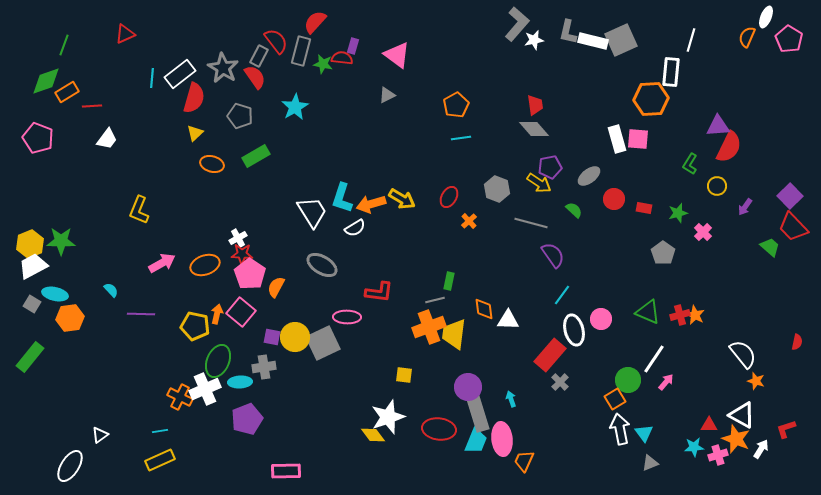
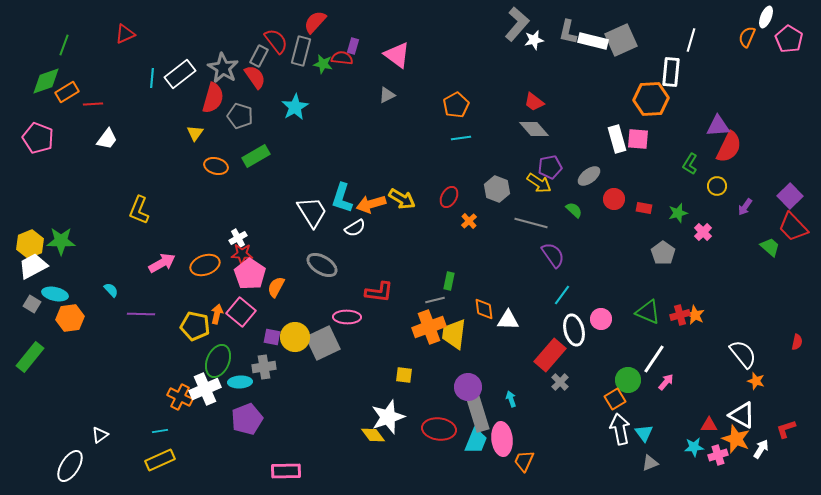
red semicircle at (194, 98): moved 19 px right
red trapezoid at (535, 105): moved 1 px left, 3 px up; rotated 135 degrees clockwise
red line at (92, 106): moved 1 px right, 2 px up
yellow triangle at (195, 133): rotated 12 degrees counterclockwise
orange ellipse at (212, 164): moved 4 px right, 2 px down
